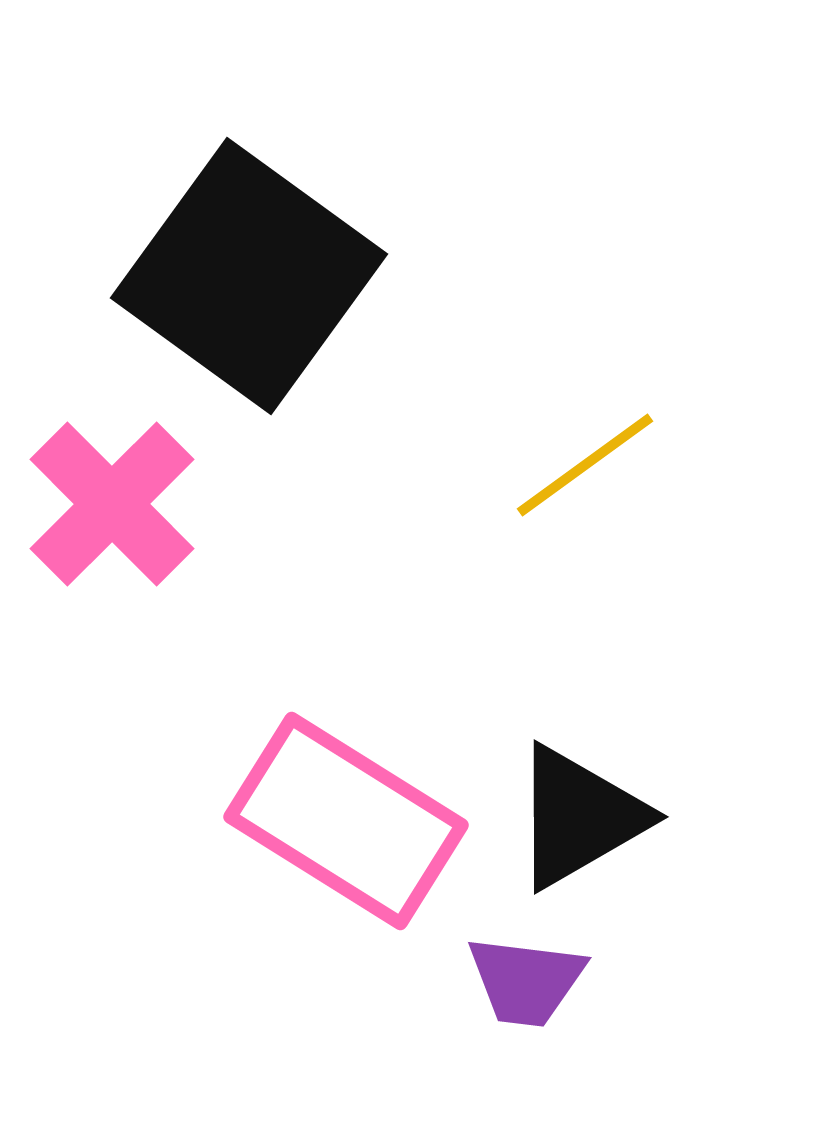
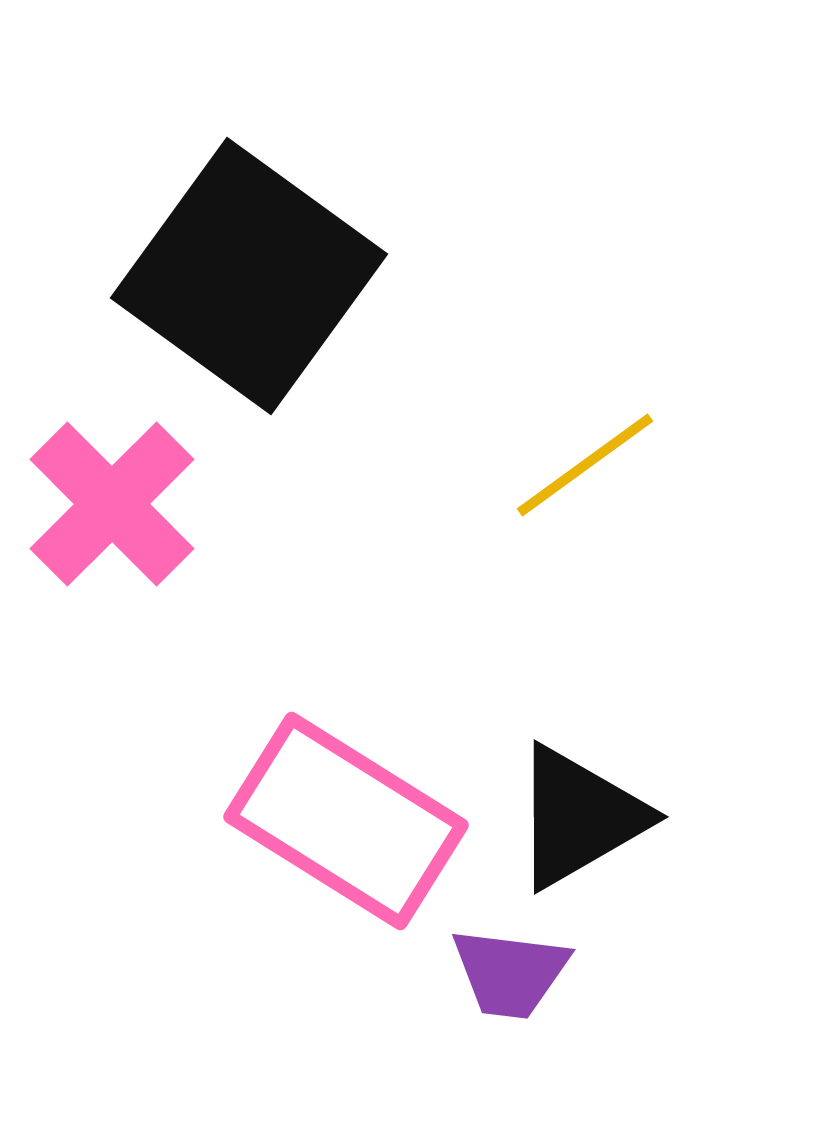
purple trapezoid: moved 16 px left, 8 px up
